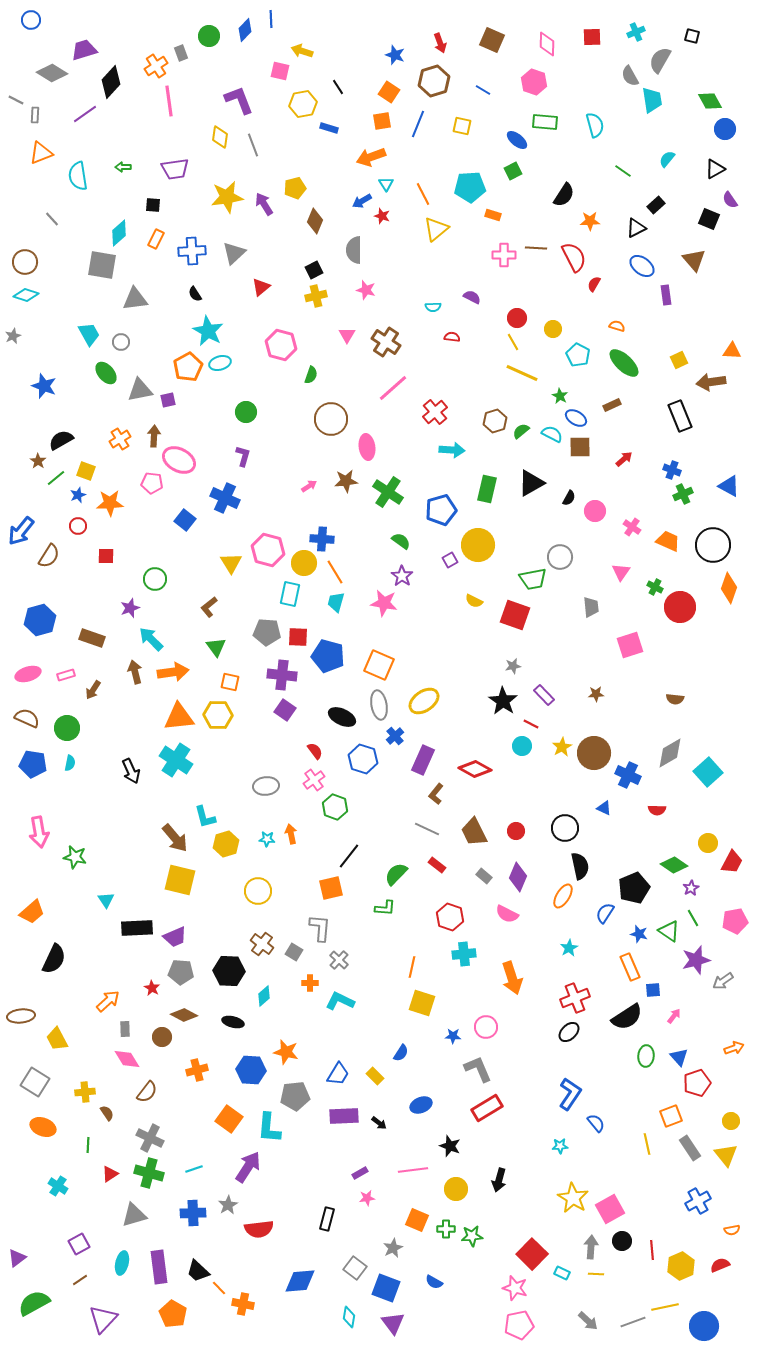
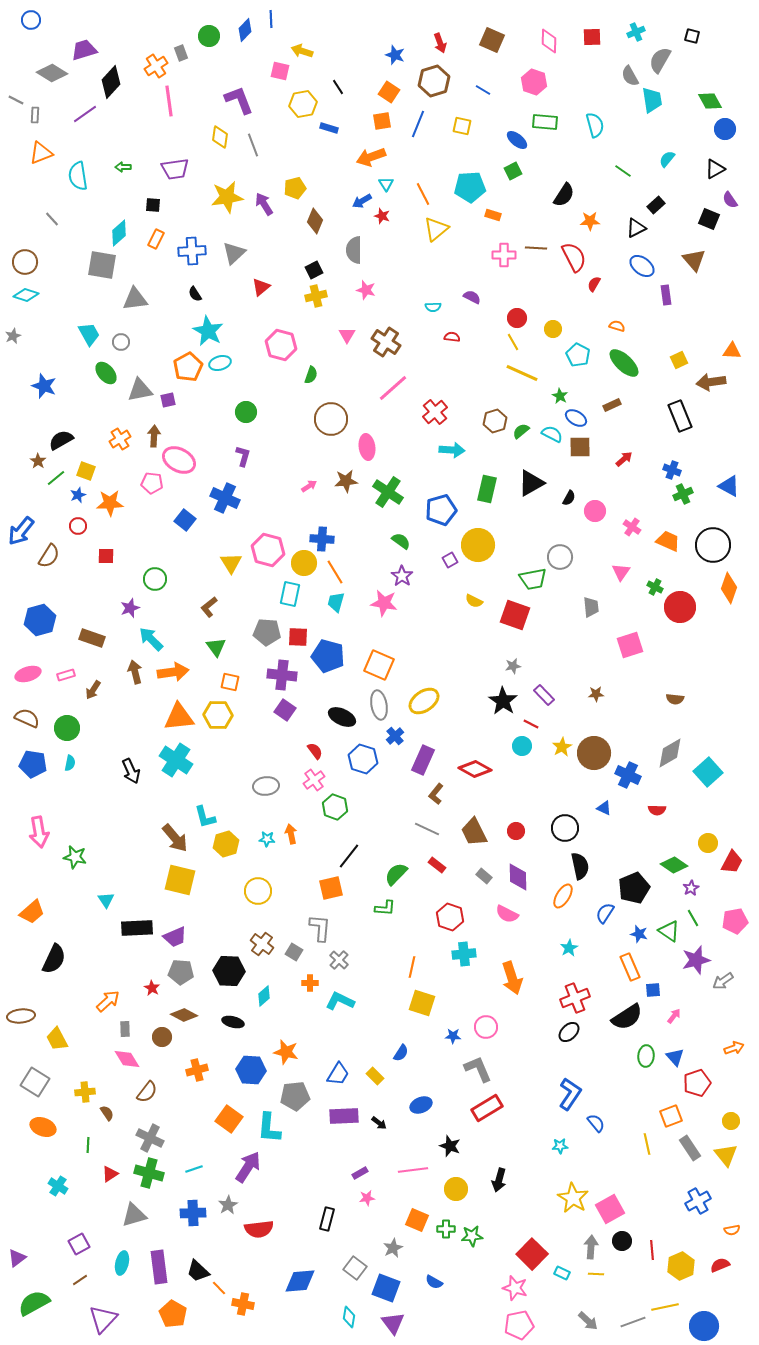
pink diamond at (547, 44): moved 2 px right, 3 px up
purple diamond at (518, 877): rotated 24 degrees counterclockwise
blue triangle at (679, 1057): moved 4 px left
